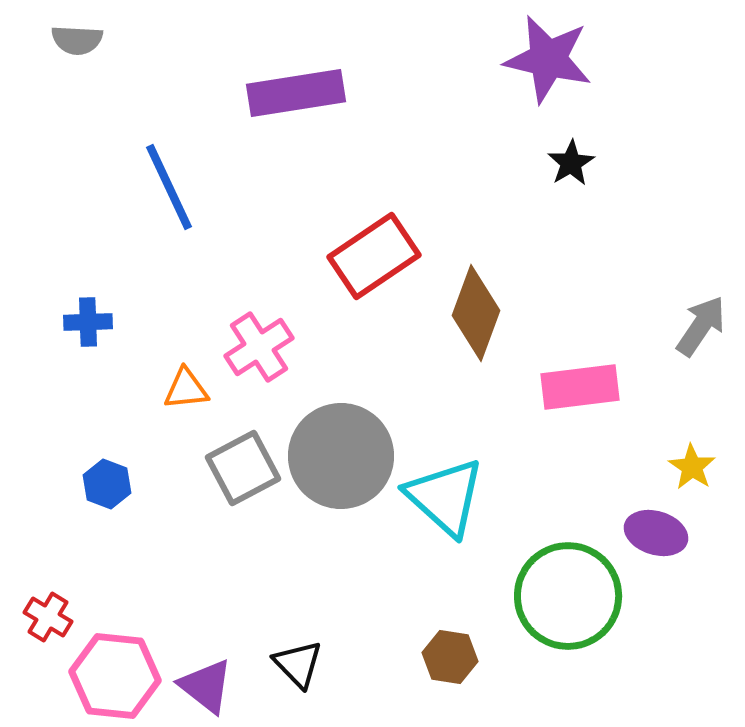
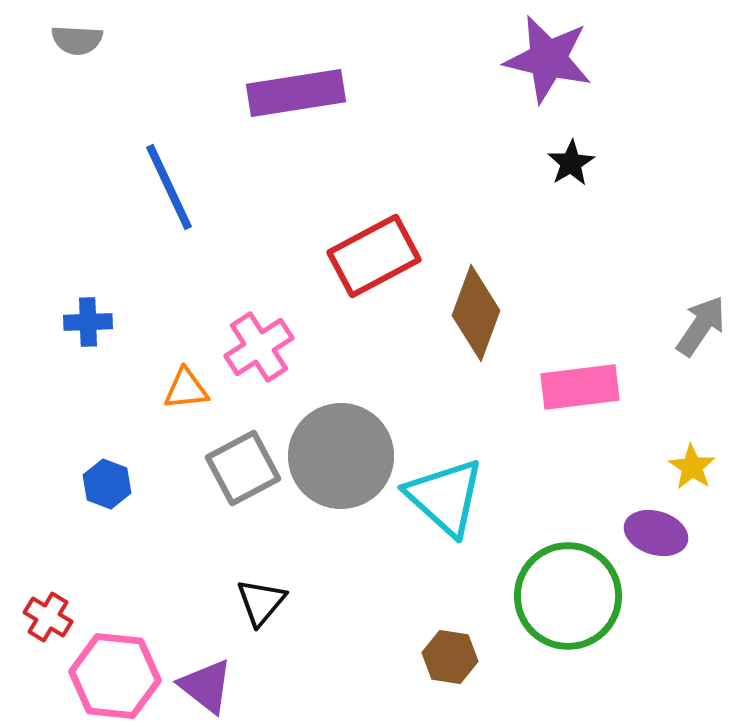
red rectangle: rotated 6 degrees clockwise
black triangle: moved 37 px left, 62 px up; rotated 24 degrees clockwise
